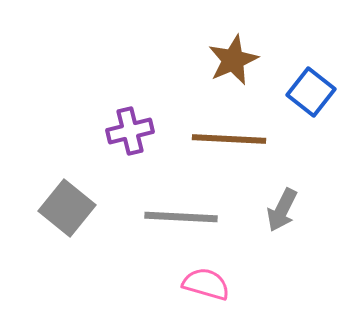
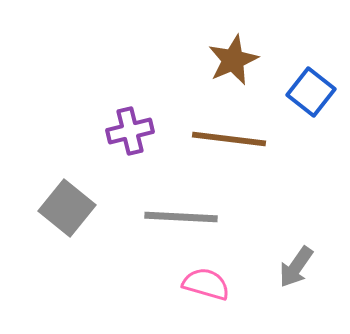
brown line: rotated 4 degrees clockwise
gray arrow: moved 14 px right, 57 px down; rotated 9 degrees clockwise
